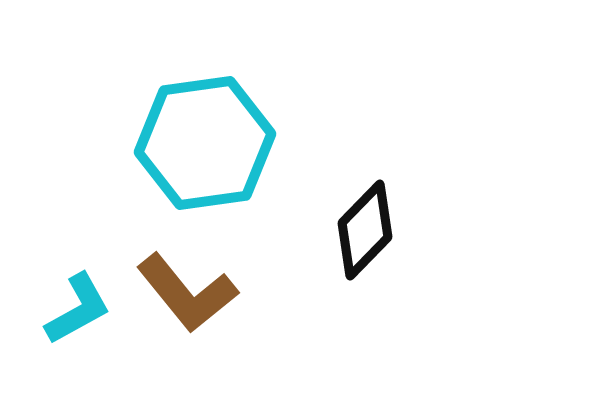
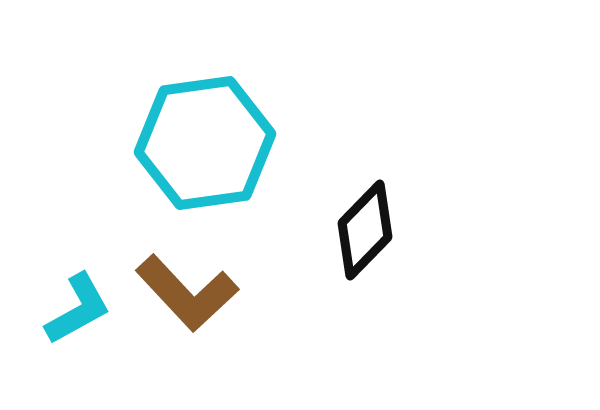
brown L-shape: rotated 4 degrees counterclockwise
